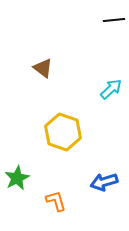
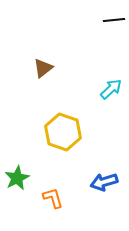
brown triangle: rotated 45 degrees clockwise
orange L-shape: moved 3 px left, 3 px up
